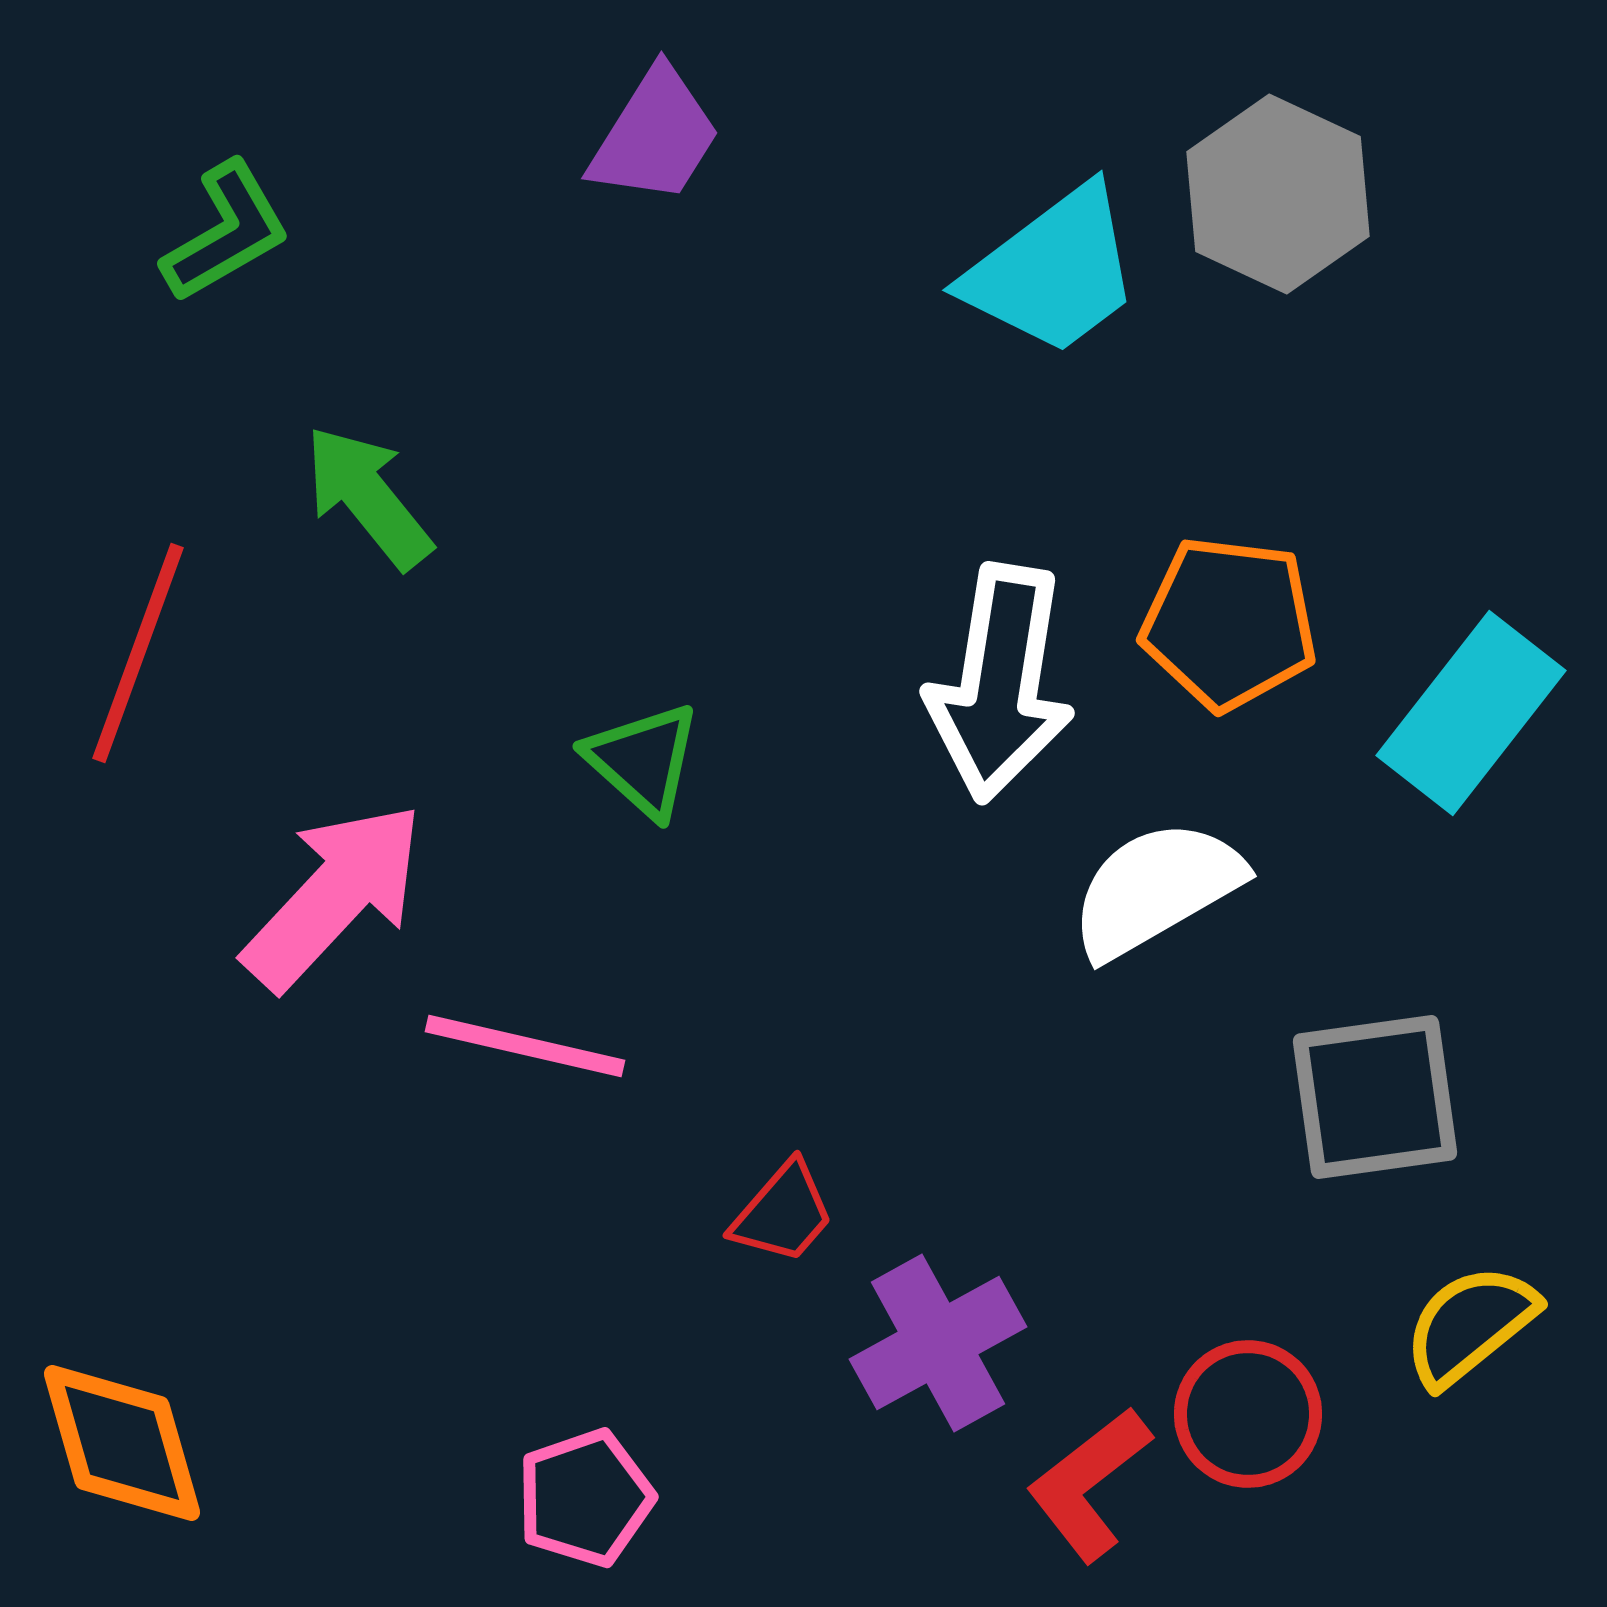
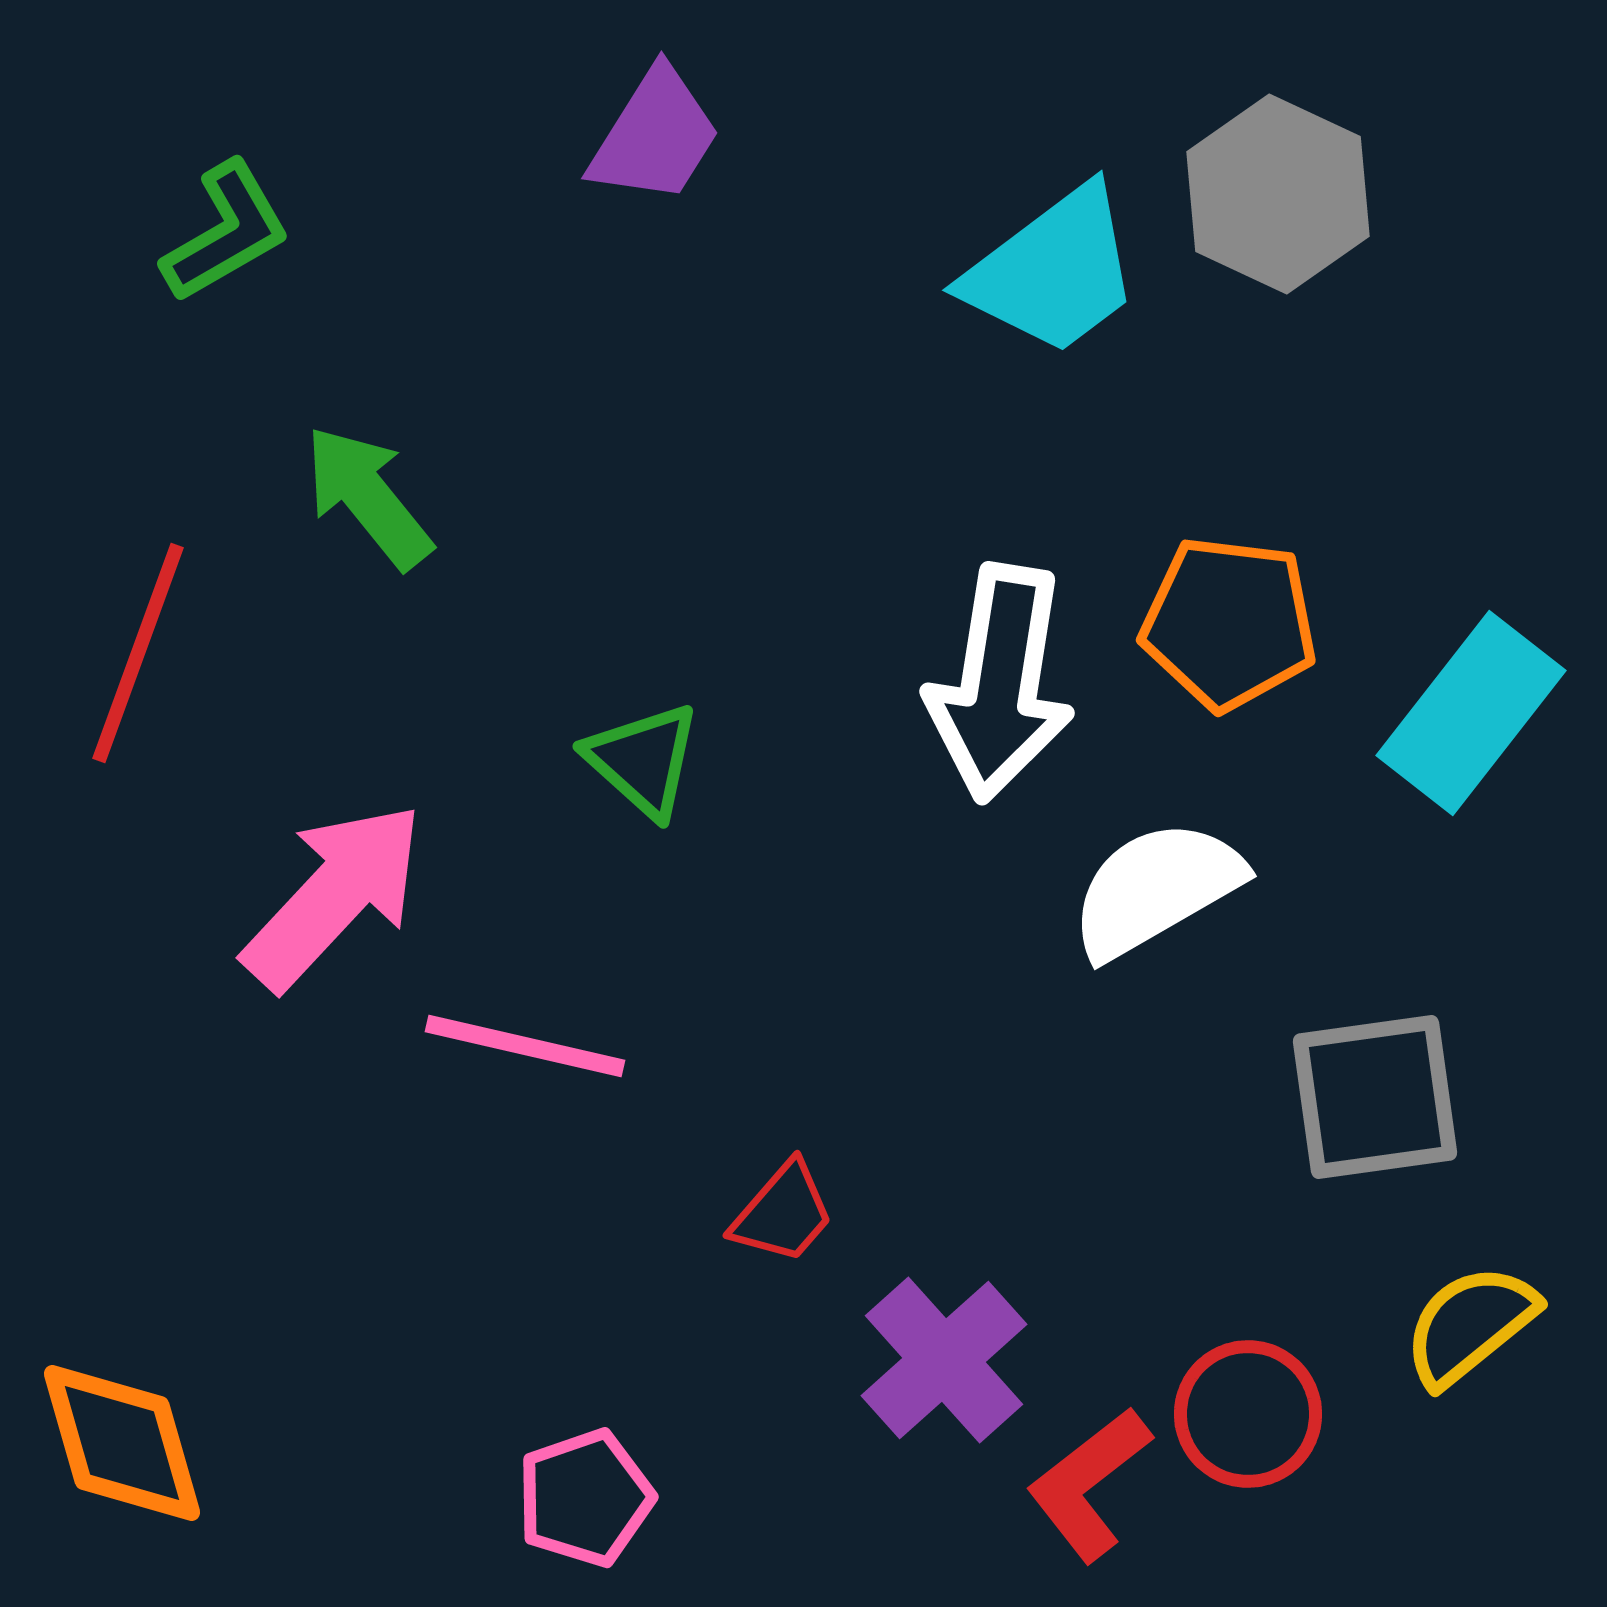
purple cross: moved 6 px right, 17 px down; rotated 13 degrees counterclockwise
